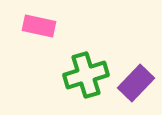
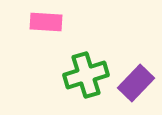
pink rectangle: moved 7 px right, 4 px up; rotated 8 degrees counterclockwise
